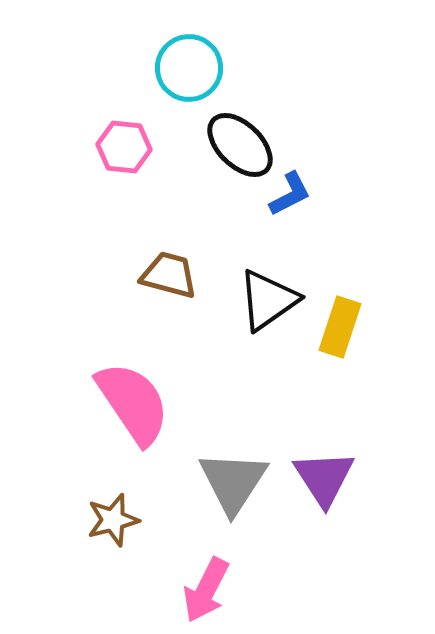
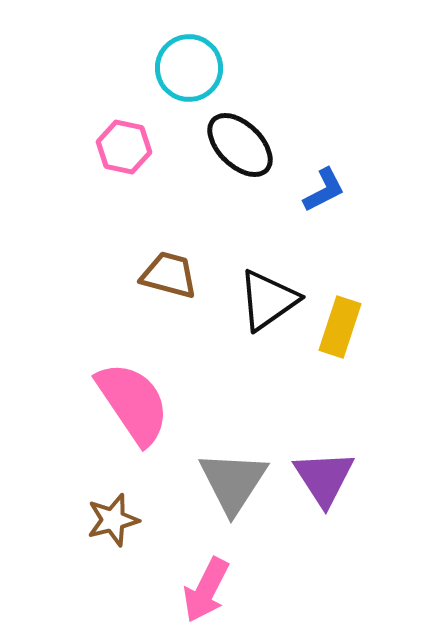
pink hexagon: rotated 6 degrees clockwise
blue L-shape: moved 34 px right, 4 px up
